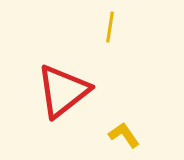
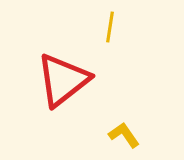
red triangle: moved 11 px up
